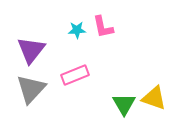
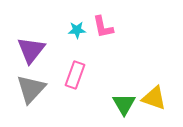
pink rectangle: rotated 48 degrees counterclockwise
